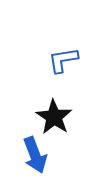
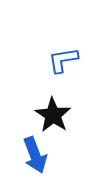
black star: moved 1 px left, 2 px up
